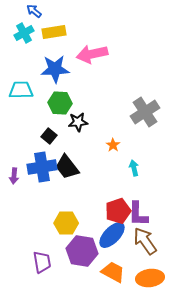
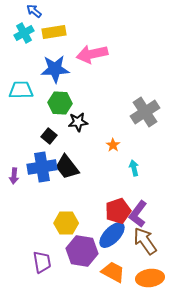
purple L-shape: rotated 36 degrees clockwise
